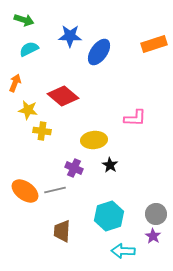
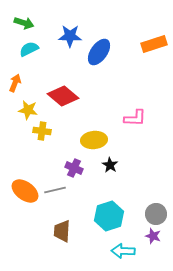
green arrow: moved 3 px down
purple star: rotated 14 degrees counterclockwise
